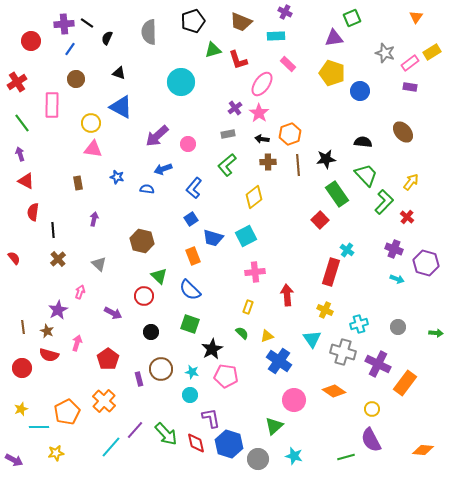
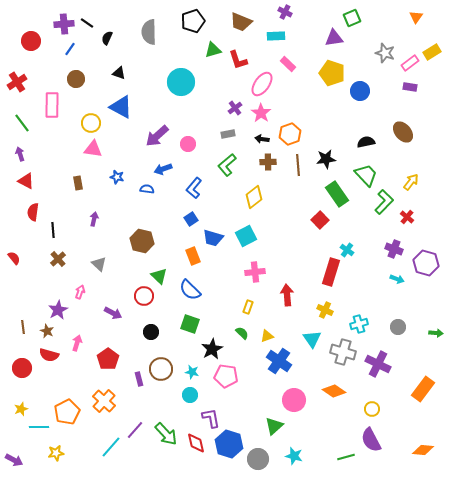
pink star at (259, 113): moved 2 px right
black semicircle at (363, 142): moved 3 px right; rotated 18 degrees counterclockwise
orange rectangle at (405, 383): moved 18 px right, 6 px down
